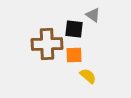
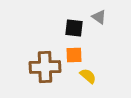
gray triangle: moved 6 px right, 2 px down
black square: moved 1 px up
brown cross: moved 2 px left, 23 px down
